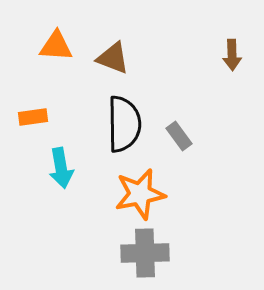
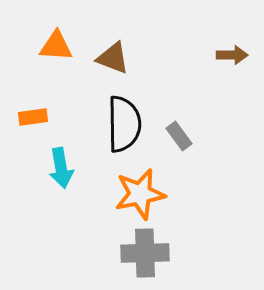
brown arrow: rotated 88 degrees counterclockwise
